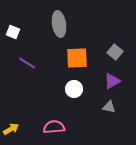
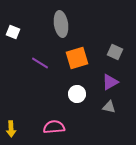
gray ellipse: moved 2 px right
gray square: rotated 14 degrees counterclockwise
orange square: rotated 15 degrees counterclockwise
purple line: moved 13 px right
purple triangle: moved 2 px left, 1 px down
white circle: moved 3 px right, 5 px down
yellow arrow: rotated 119 degrees clockwise
